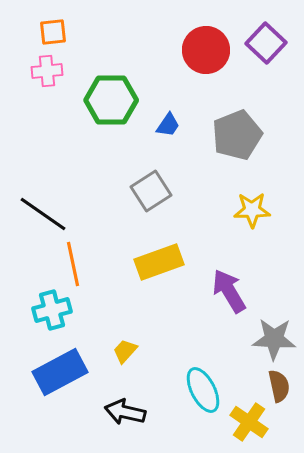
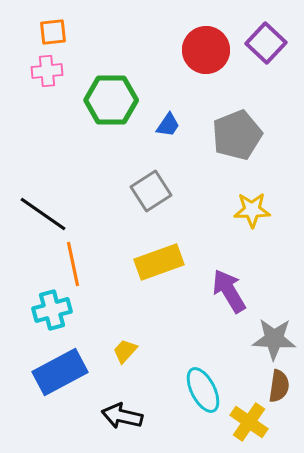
brown semicircle: rotated 20 degrees clockwise
black arrow: moved 3 px left, 4 px down
